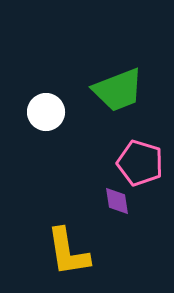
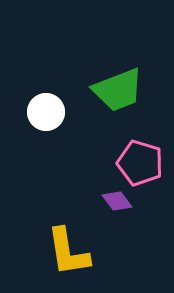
purple diamond: rotated 28 degrees counterclockwise
